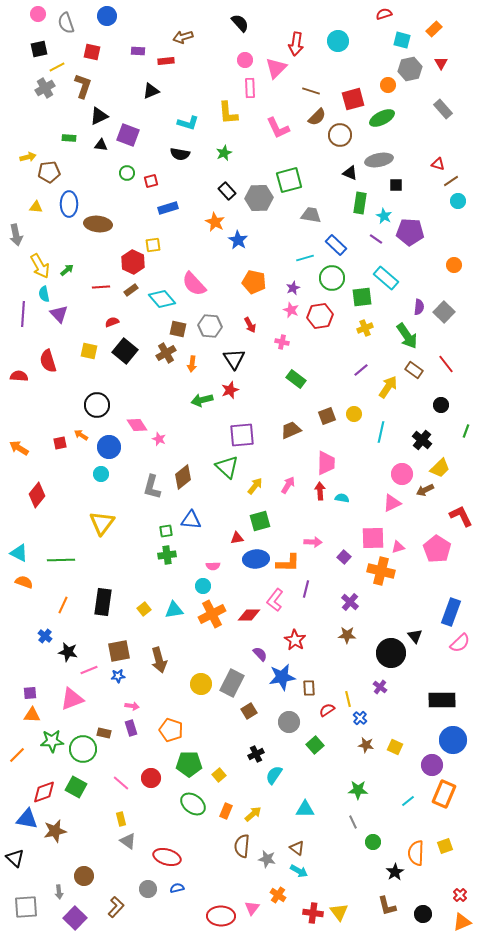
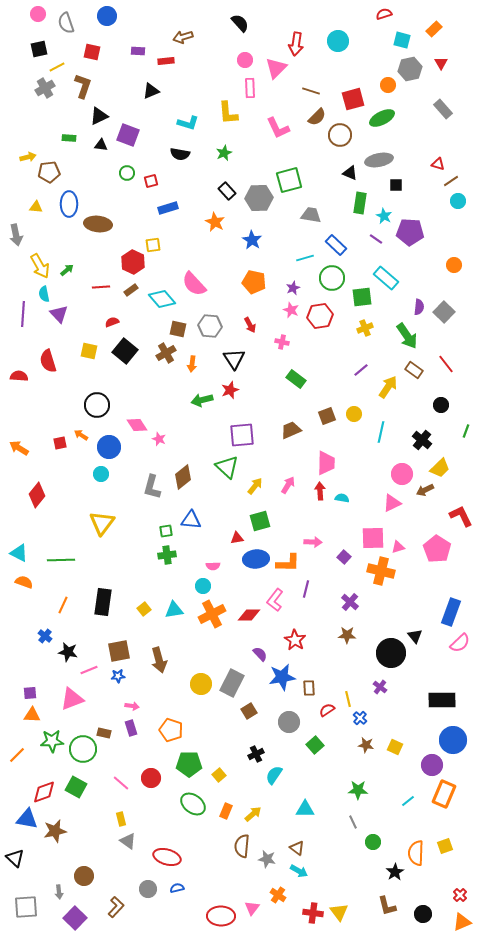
blue star at (238, 240): moved 14 px right
